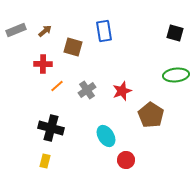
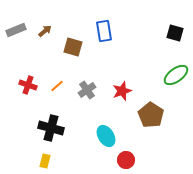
red cross: moved 15 px left, 21 px down; rotated 18 degrees clockwise
green ellipse: rotated 30 degrees counterclockwise
